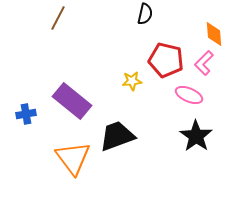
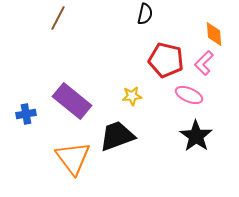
yellow star: moved 15 px down
